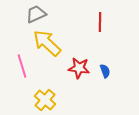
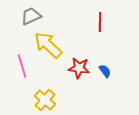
gray trapezoid: moved 5 px left, 2 px down
yellow arrow: moved 1 px right, 2 px down
blue semicircle: rotated 16 degrees counterclockwise
